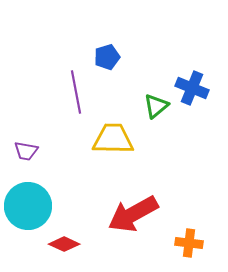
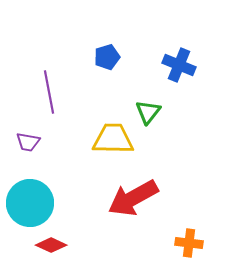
blue cross: moved 13 px left, 23 px up
purple line: moved 27 px left
green triangle: moved 8 px left, 6 px down; rotated 12 degrees counterclockwise
purple trapezoid: moved 2 px right, 9 px up
cyan circle: moved 2 px right, 3 px up
red arrow: moved 16 px up
red diamond: moved 13 px left, 1 px down
